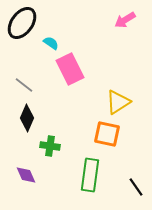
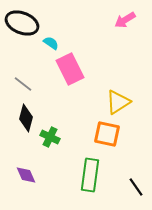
black ellipse: rotated 76 degrees clockwise
gray line: moved 1 px left, 1 px up
black diamond: moved 1 px left; rotated 8 degrees counterclockwise
green cross: moved 9 px up; rotated 18 degrees clockwise
